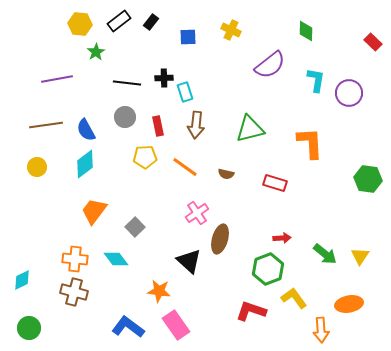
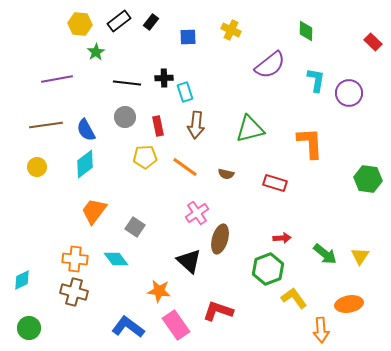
gray square at (135, 227): rotated 12 degrees counterclockwise
red L-shape at (251, 311): moved 33 px left
